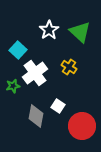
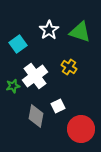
green triangle: rotated 25 degrees counterclockwise
cyan square: moved 6 px up; rotated 12 degrees clockwise
white cross: moved 3 px down
white square: rotated 32 degrees clockwise
red circle: moved 1 px left, 3 px down
